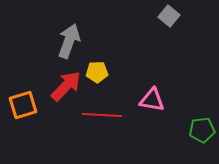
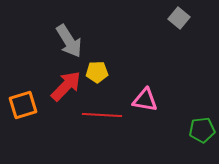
gray square: moved 10 px right, 2 px down
gray arrow: rotated 128 degrees clockwise
pink triangle: moved 7 px left
